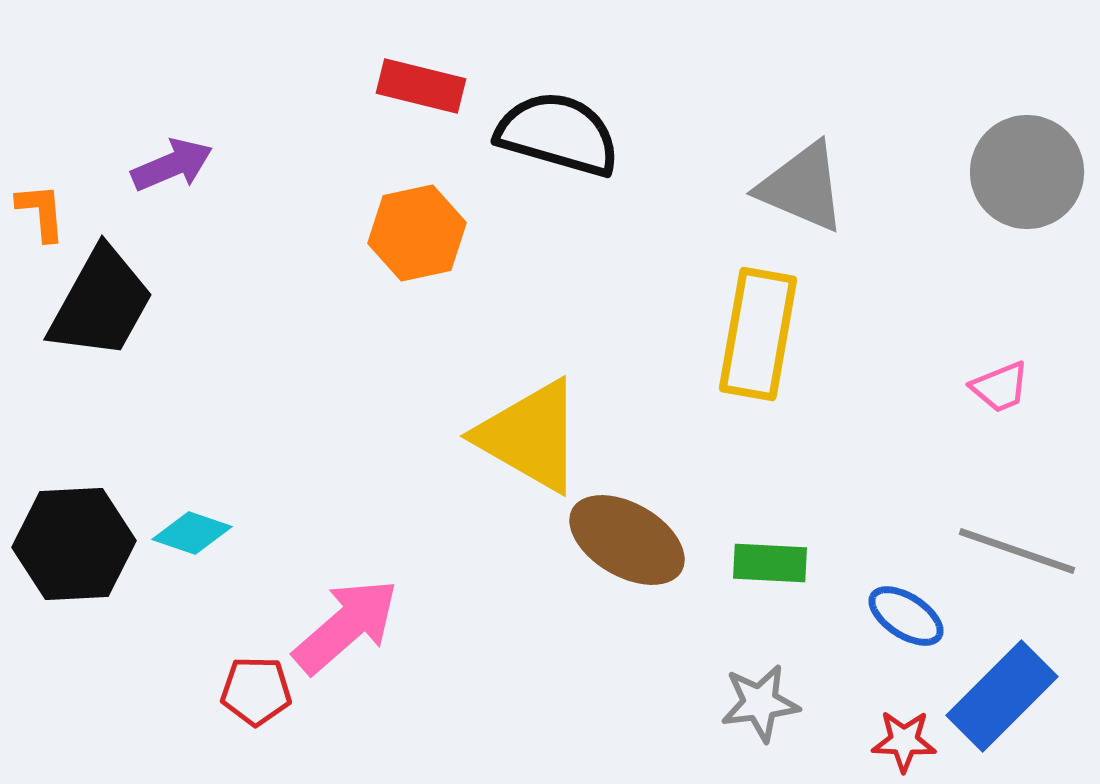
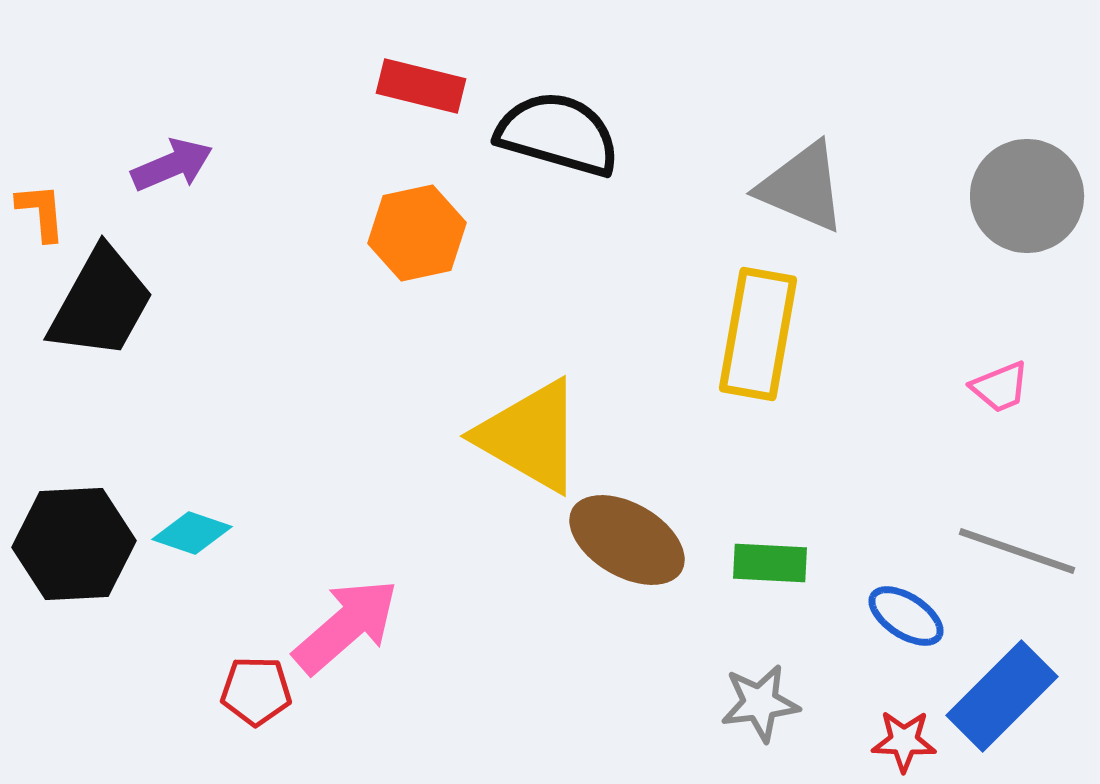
gray circle: moved 24 px down
